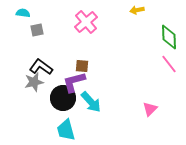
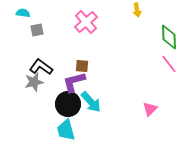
yellow arrow: rotated 88 degrees counterclockwise
black circle: moved 5 px right, 6 px down
